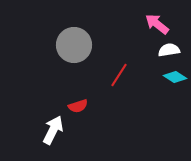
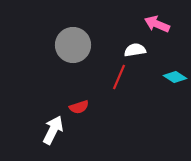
pink arrow: rotated 15 degrees counterclockwise
gray circle: moved 1 px left
white semicircle: moved 34 px left
red line: moved 2 px down; rotated 10 degrees counterclockwise
red semicircle: moved 1 px right, 1 px down
